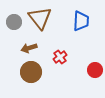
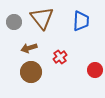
brown triangle: moved 2 px right
